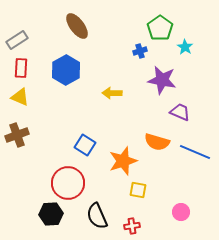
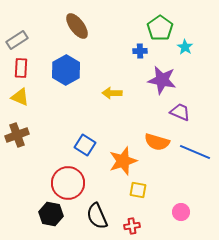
blue cross: rotated 16 degrees clockwise
black hexagon: rotated 15 degrees clockwise
